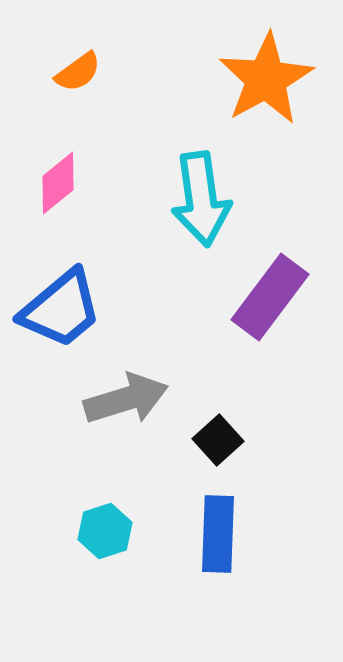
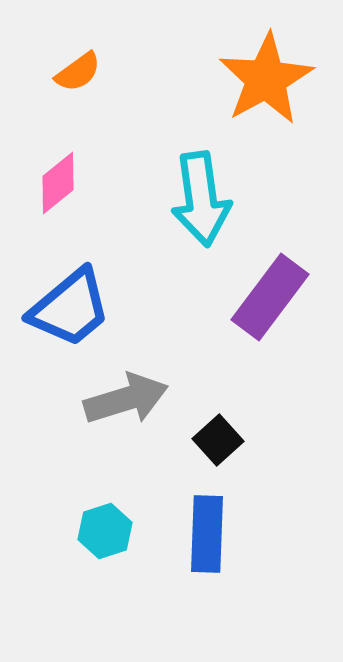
blue trapezoid: moved 9 px right, 1 px up
blue rectangle: moved 11 px left
